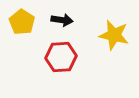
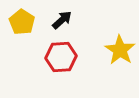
black arrow: rotated 50 degrees counterclockwise
yellow star: moved 6 px right, 15 px down; rotated 20 degrees clockwise
